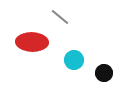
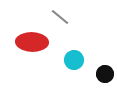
black circle: moved 1 px right, 1 px down
